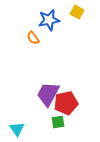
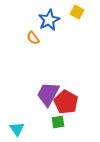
blue star: rotated 15 degrees counterclockwise
red pentagon: moved 1 px up; rotated 30 degrees counterclockwise
